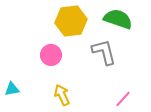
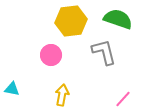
cyan triangle: rotated 21 degrees clockwise
yellow arrow: rotated 35 degrees clockwise
